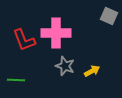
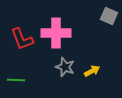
red L-shape: moved 2 px left, 1 px up
gray star: moved 1 px down
